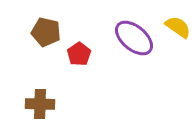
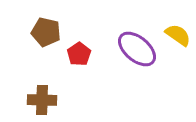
yellow semicircle: moved 8 px down
purple ellipse: moved 3 px right, 11 px down
brown cross: moved 2 px right, 4 px up
